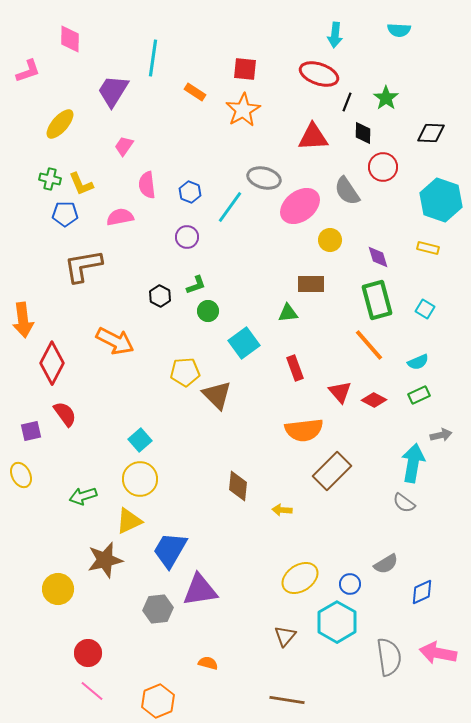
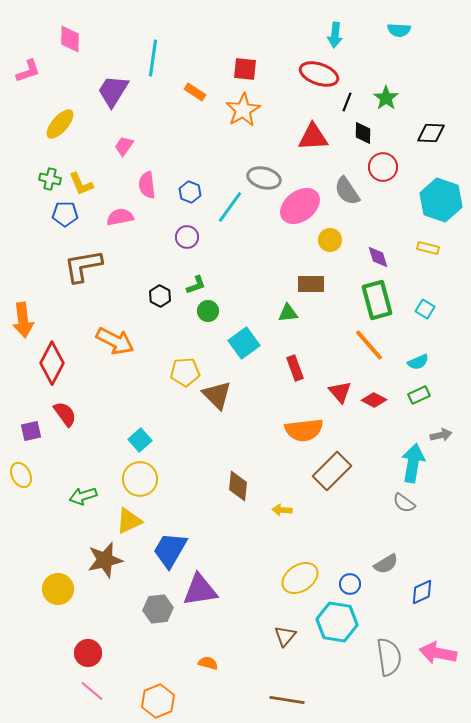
cyan hexagon at (337, 622): rotated 21 degrees counterclockwise
